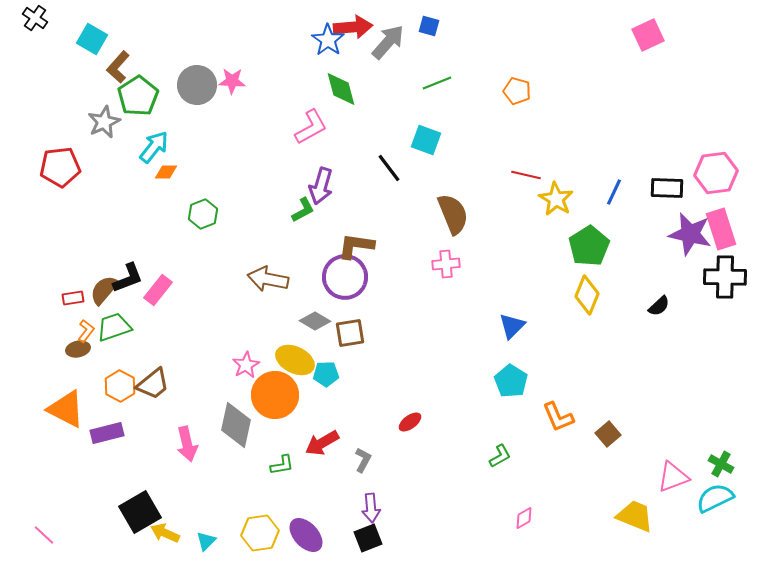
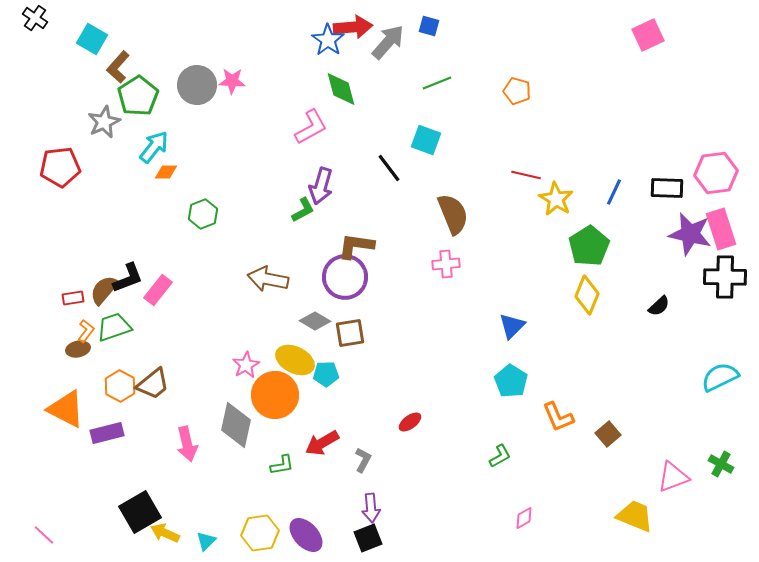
cyan semicircle at (715, 498): moved 5 px right, 121 px up
